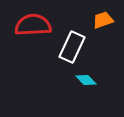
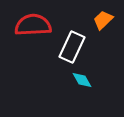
orange trapezoid: rotated 25 degrees counterclockwise
cyan diamond: moved 4 px left; rotated 15 degrees clockwise
